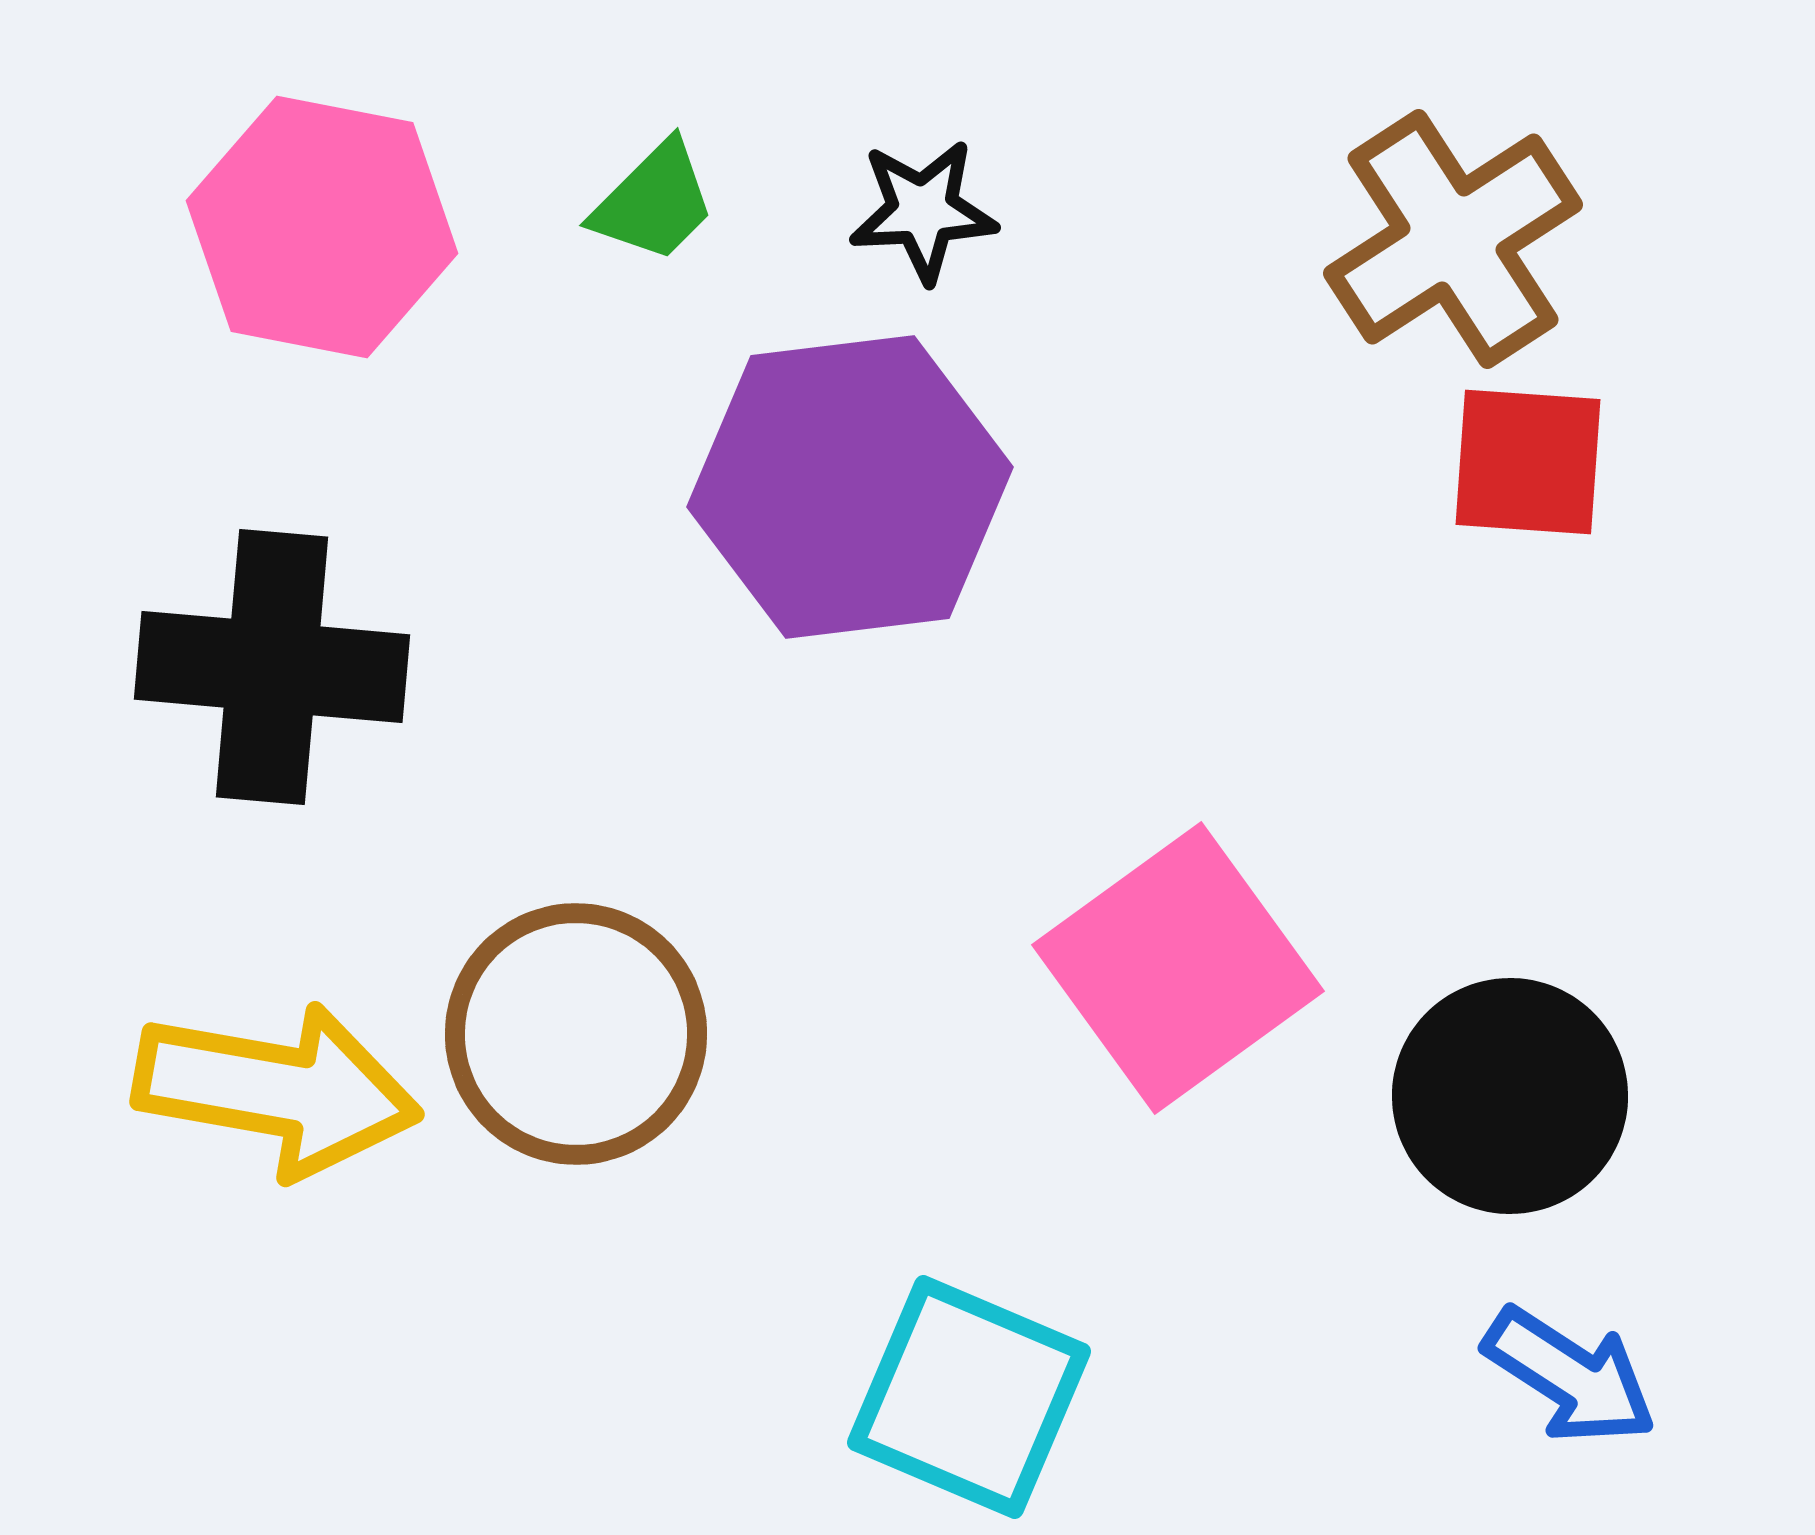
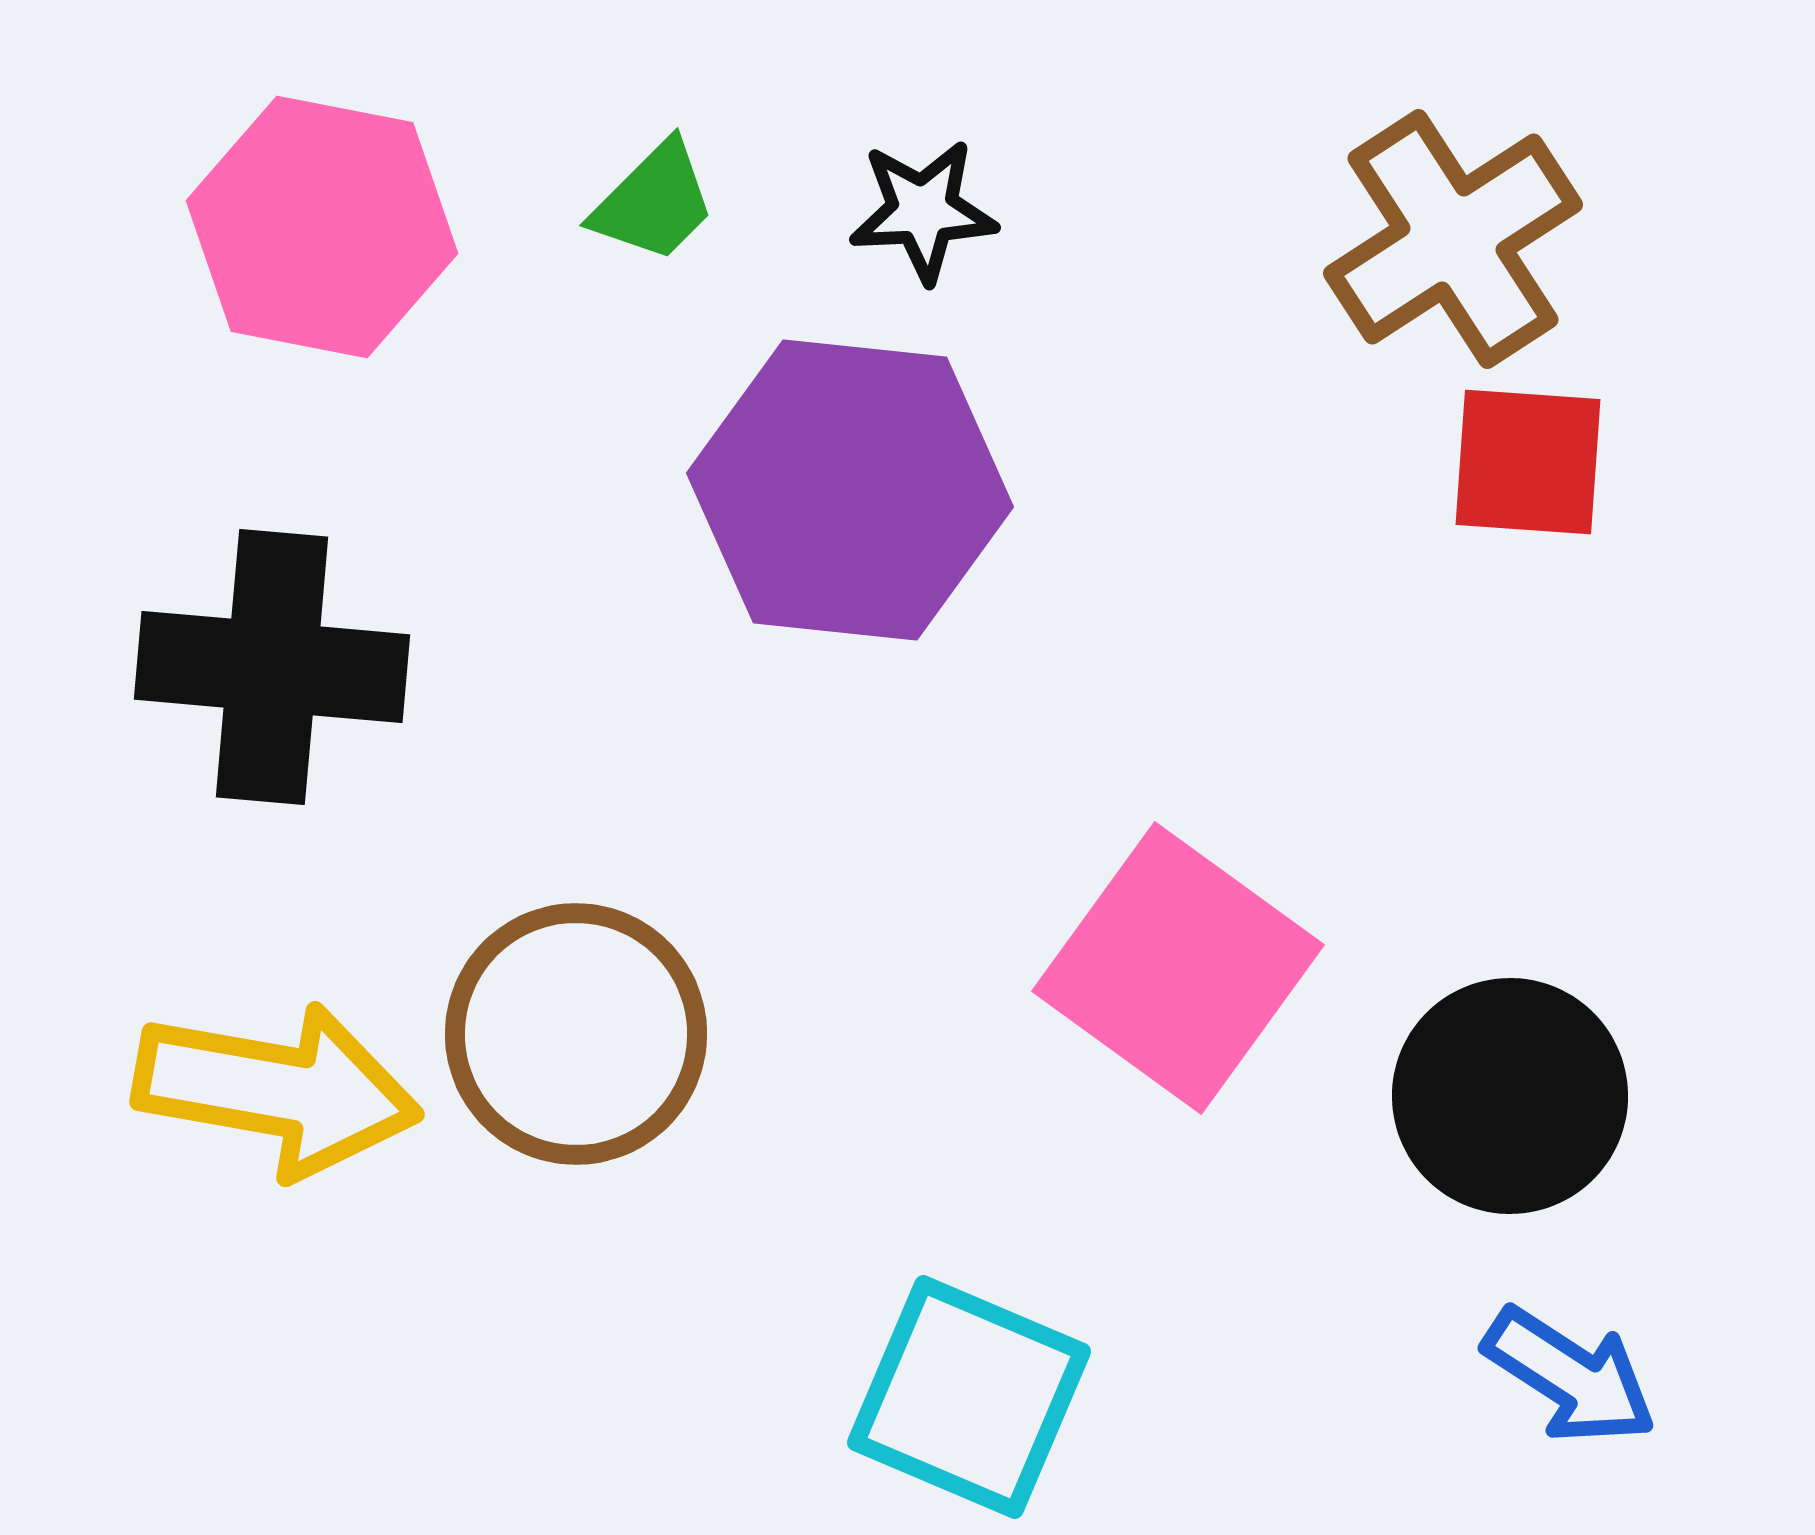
purple hexagon: moved 3 px down; rotated 13 degrees clockwise
pink square: rotated 18 degrees counterclockwise
